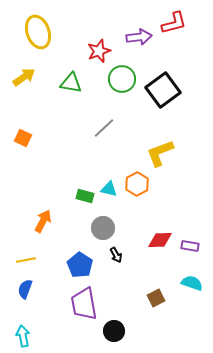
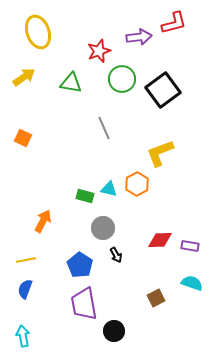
gray line: rotated 70 degrees counterclockwise
